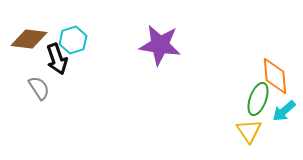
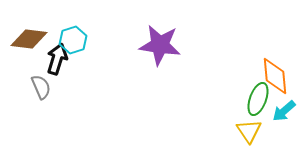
black arrow: rotated 144 degrees counterclockwise
gray semicircle: moved 2 px right, 1 px up; rotated 10 degrees clockwise
